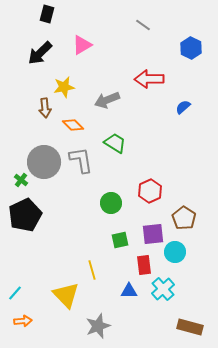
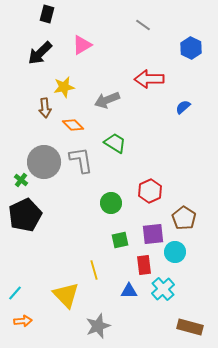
yellow line: moved 2 px right
